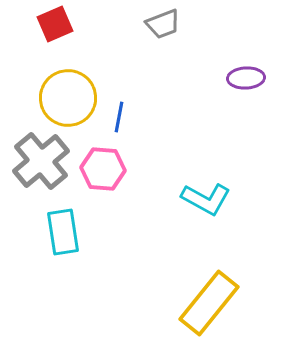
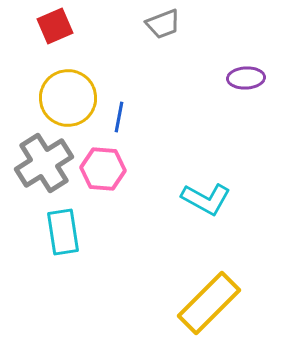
red square: moved 2 px down
gray cross: moved 3 px right, 2 px down; rotated 8 degrees clockwise
yellow rectangle: rotated 6 degrees clockwise
